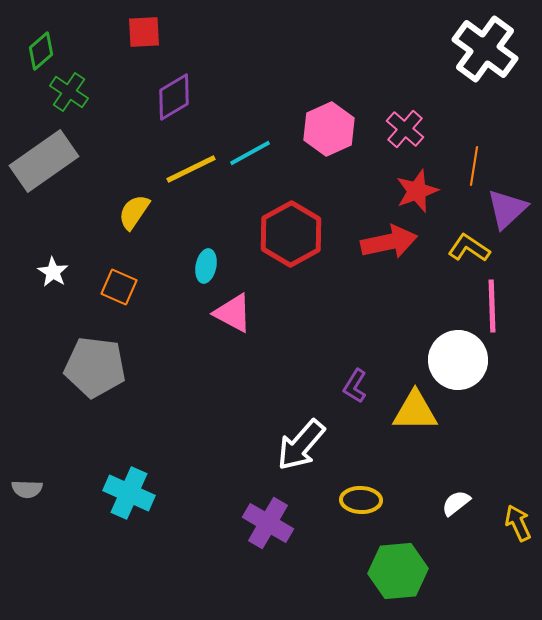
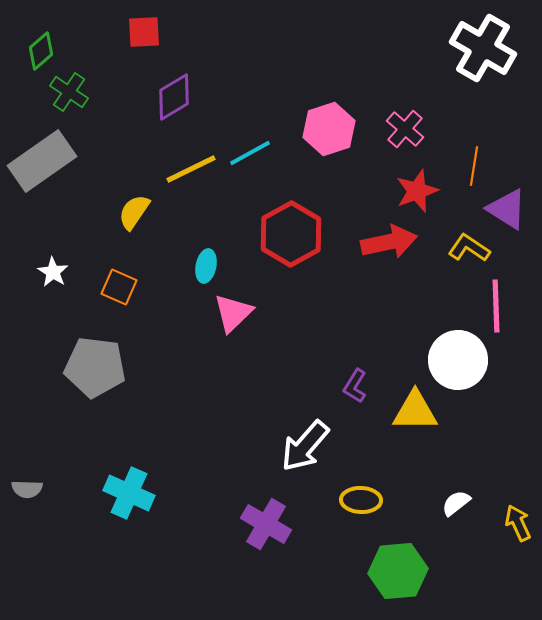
white cross: moved 2 px left, 1 px up; rotated 6 degrees counterclockwise
pink hexagon: rotated 6 degrees clockwise
gray rectangle: moved 2 px left
purple triangle: rotated 45 degrees counterclockwise
pink line: moved 4 px right
pink triangle: rotated 48 degrees clockwise
white arrow: moved 4 px right, 1 px down
purple cross: moved 2 px left, 1 px down
